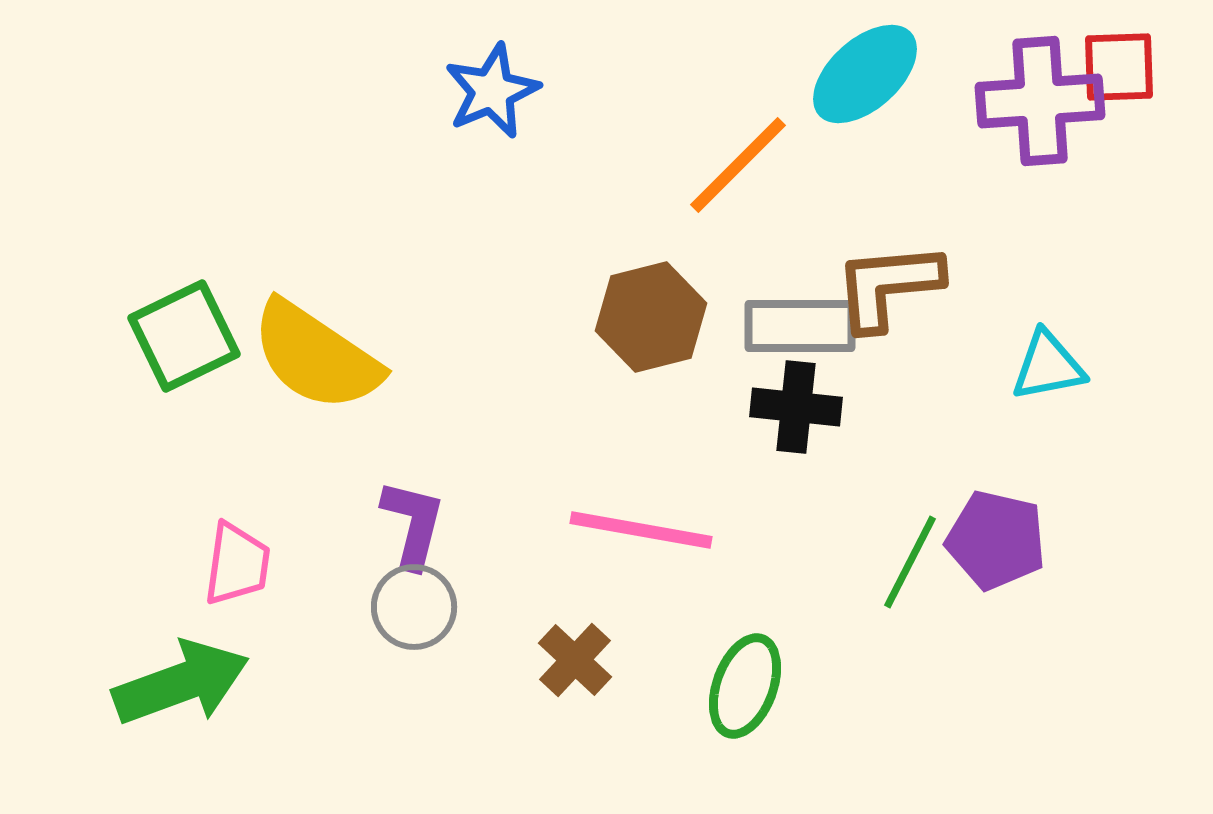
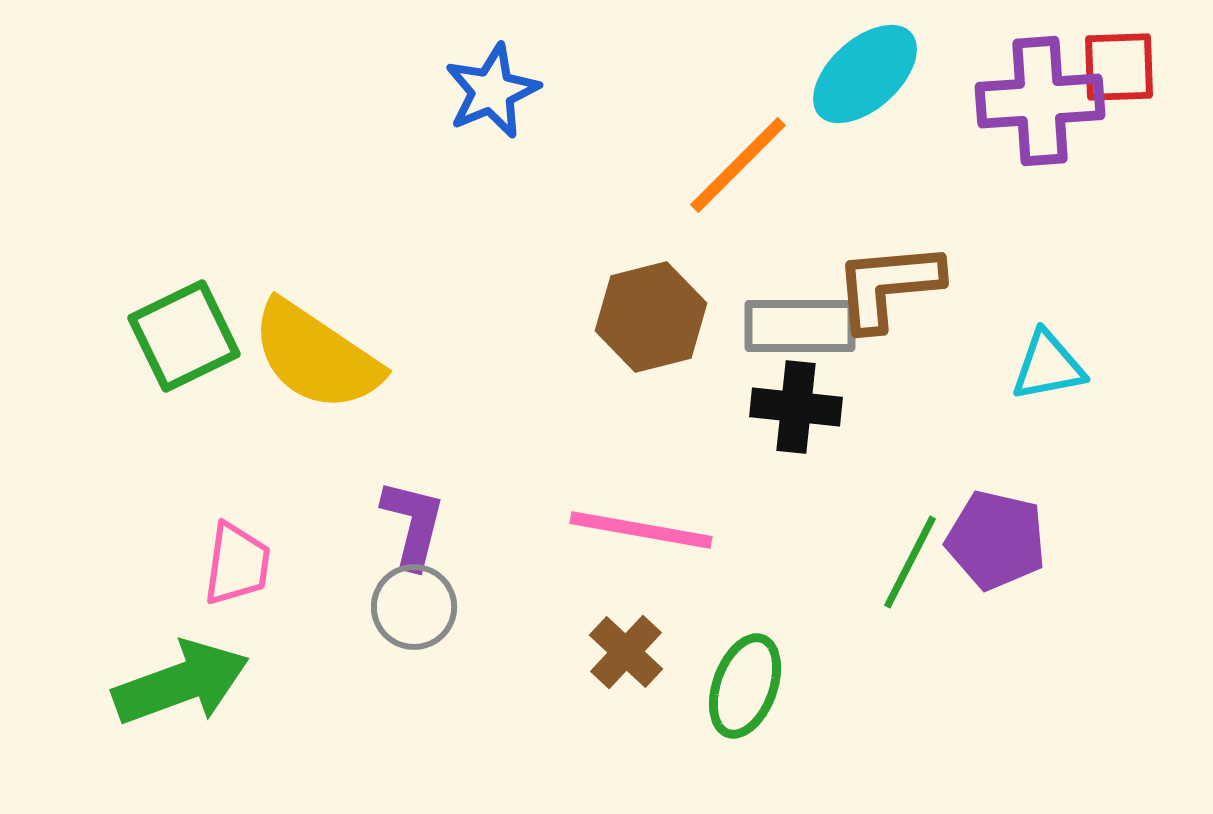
brown cross: moved 51 px right, 8 px up
